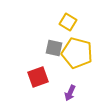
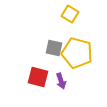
yellow square: moved 2 px right, 8 px up
red square: rotated 35 degrees clockwise
purple arrow: moved 9 px left, 12 px up; rotated 42 degrees counterclockwise
